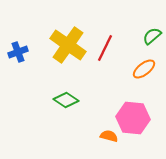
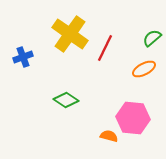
green semicircle: moved 2 px down
yellow cross: moved 2 px right, 11 px up
blue cross: moved 5 px right, 5 px down
orange ellipse: rotated 10 degrees clockwise
